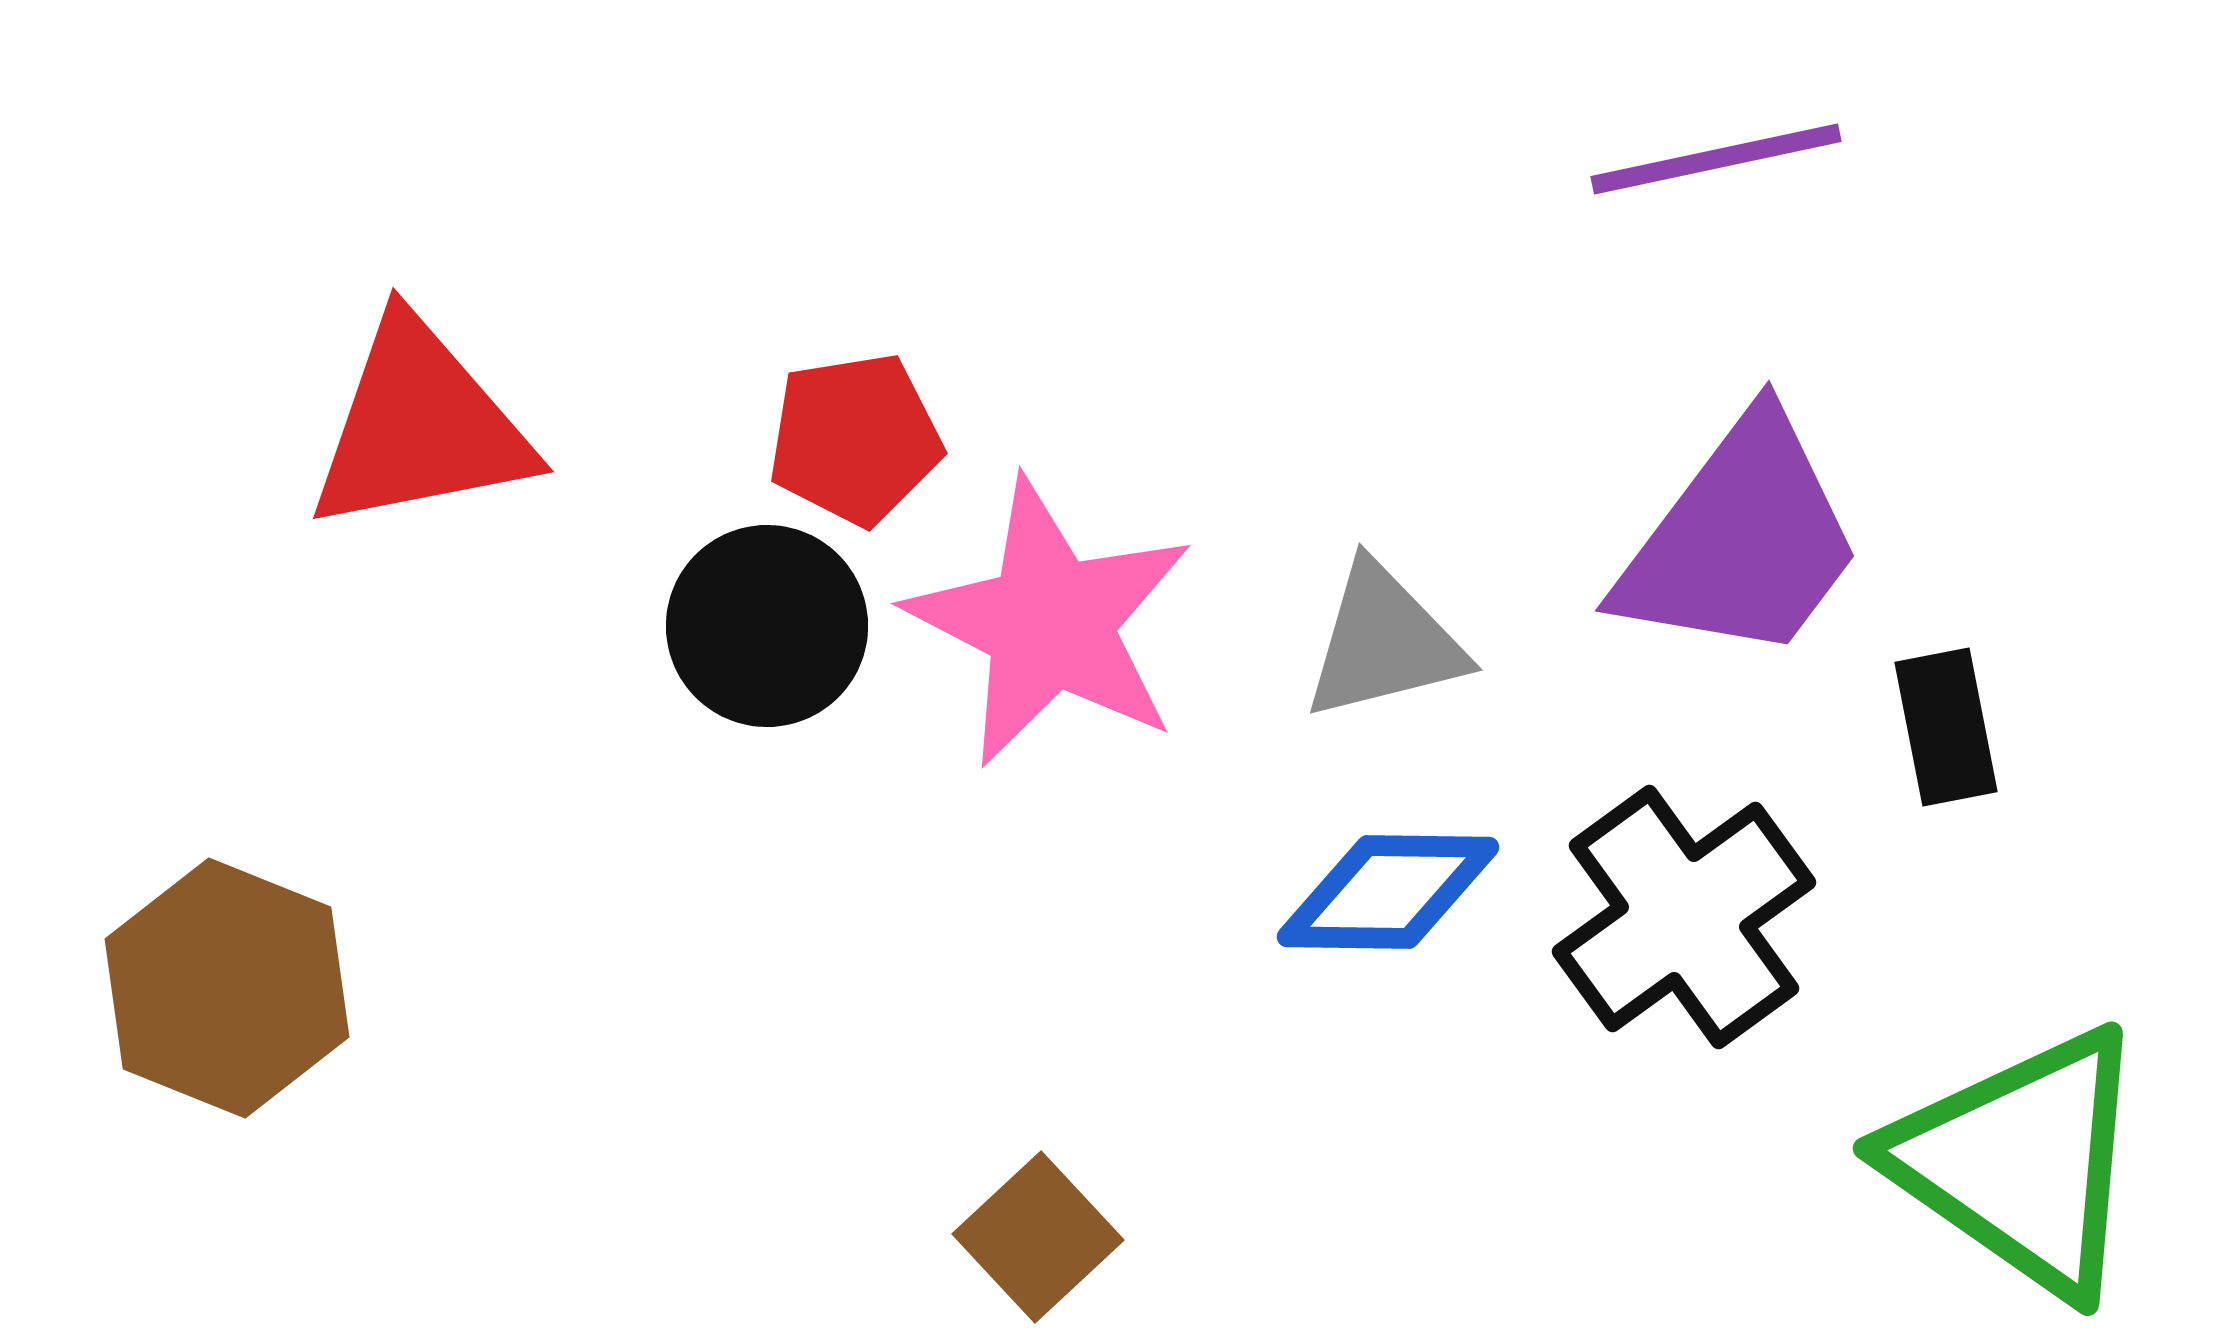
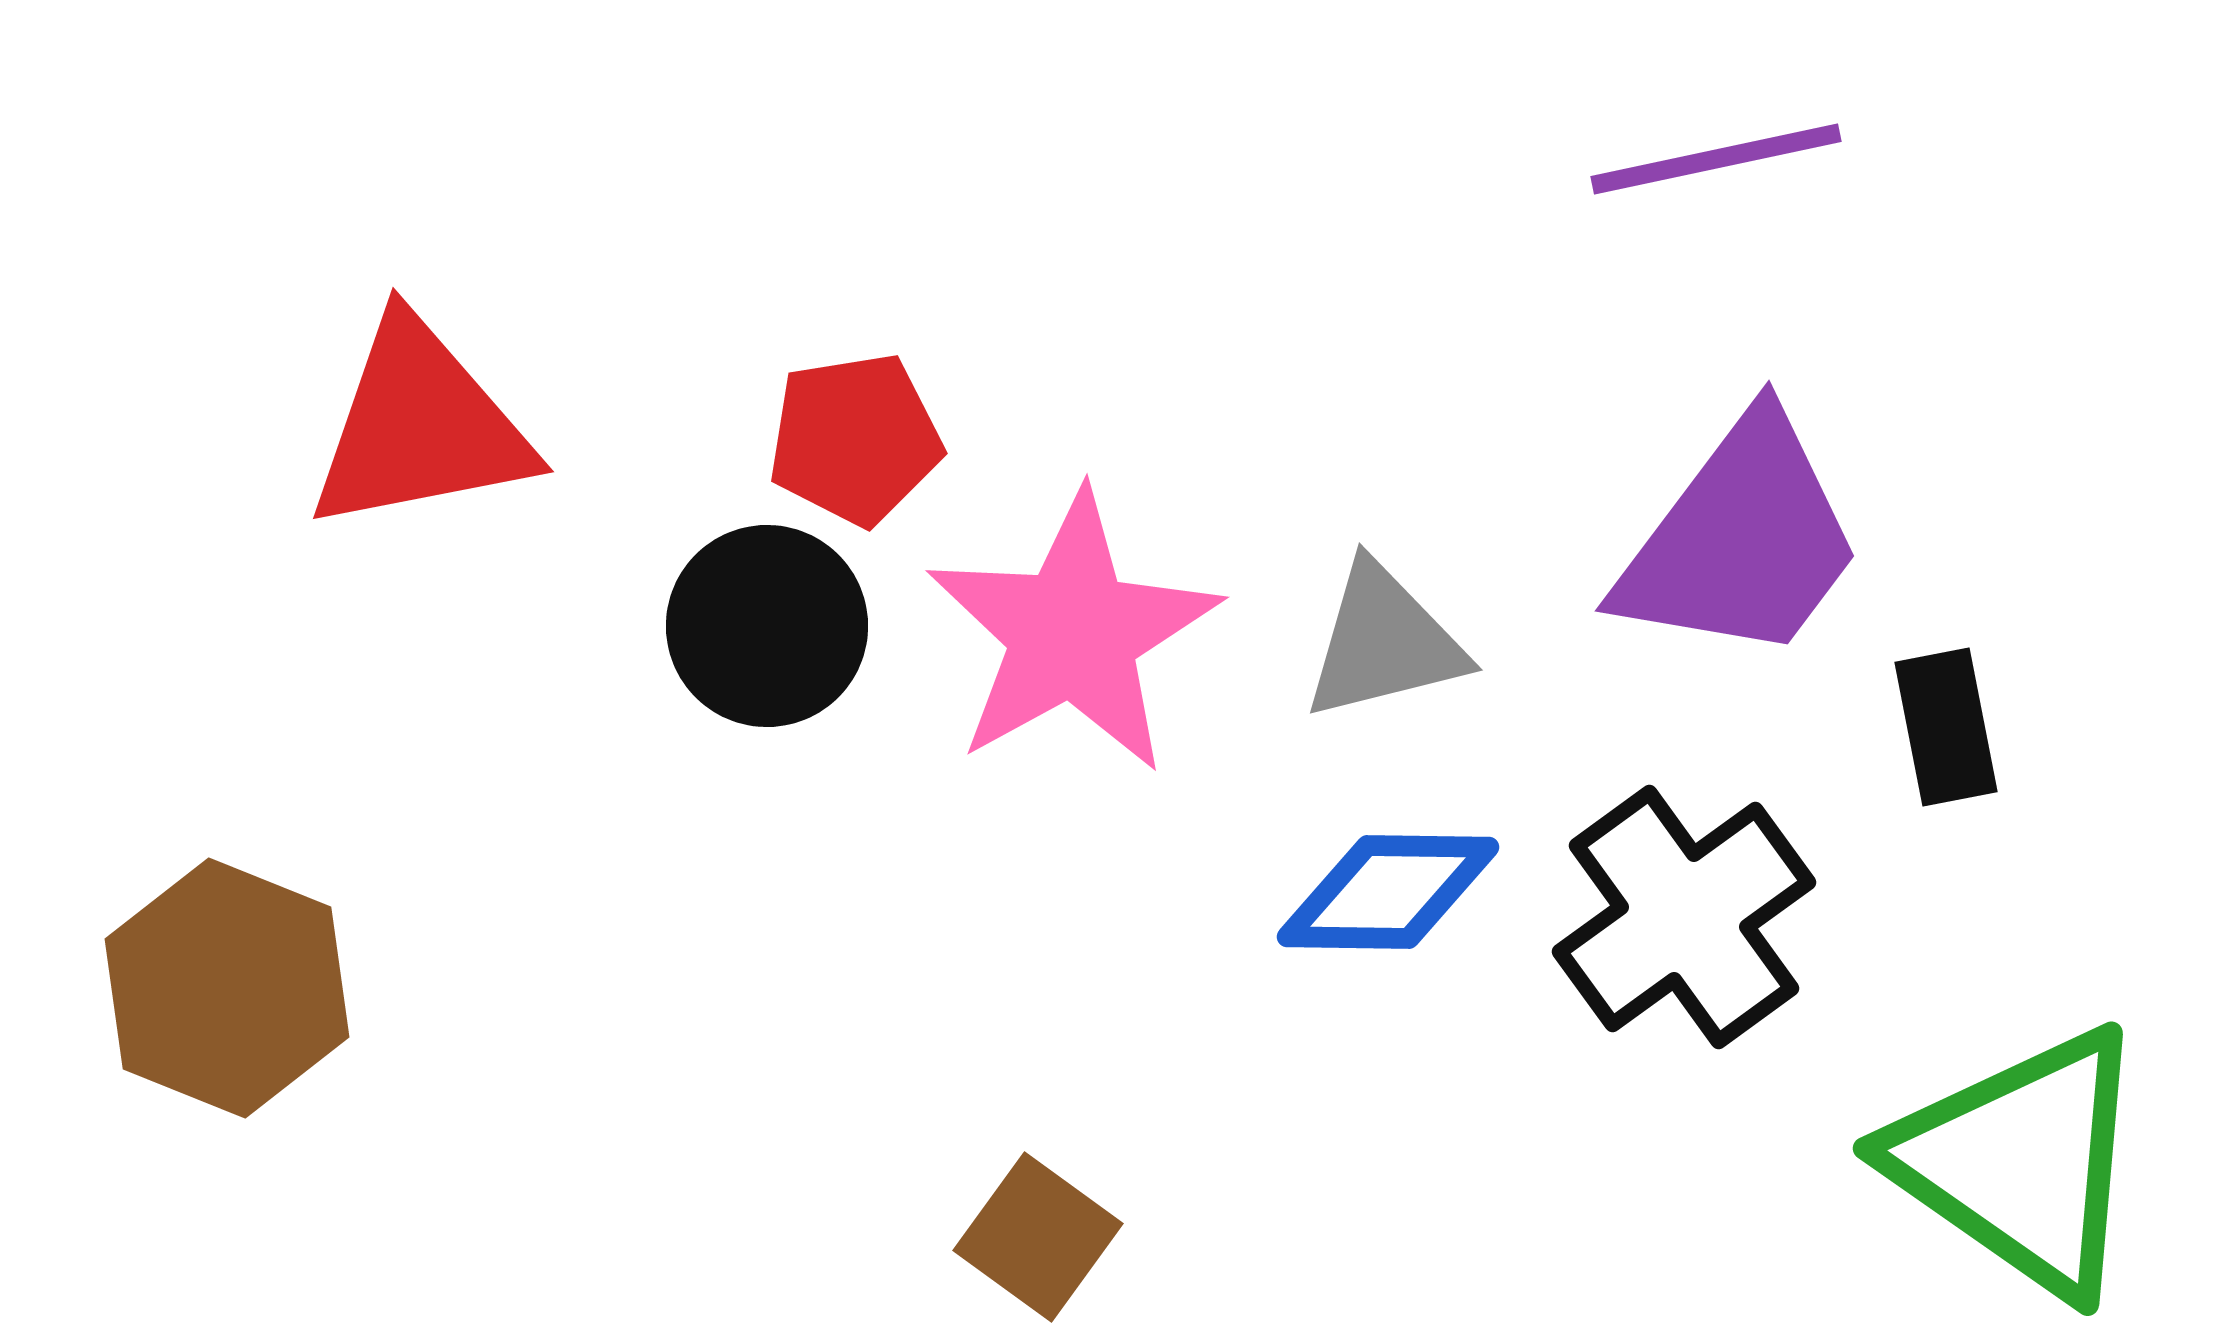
pink star: moved 23 px right, 10 px down; rotated 16 degrees clockwise
brown square: rotated 11 degrees counterclockwise
